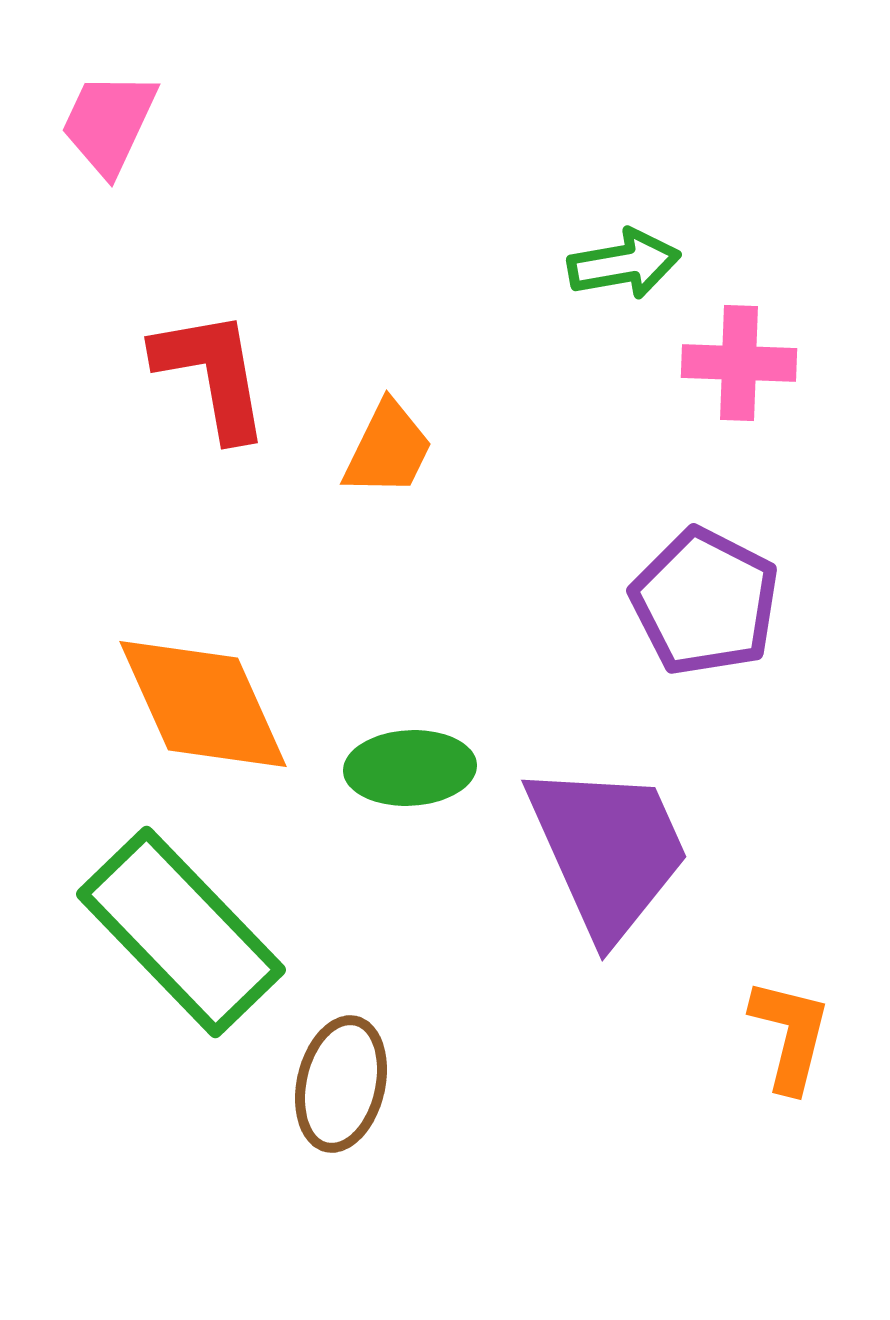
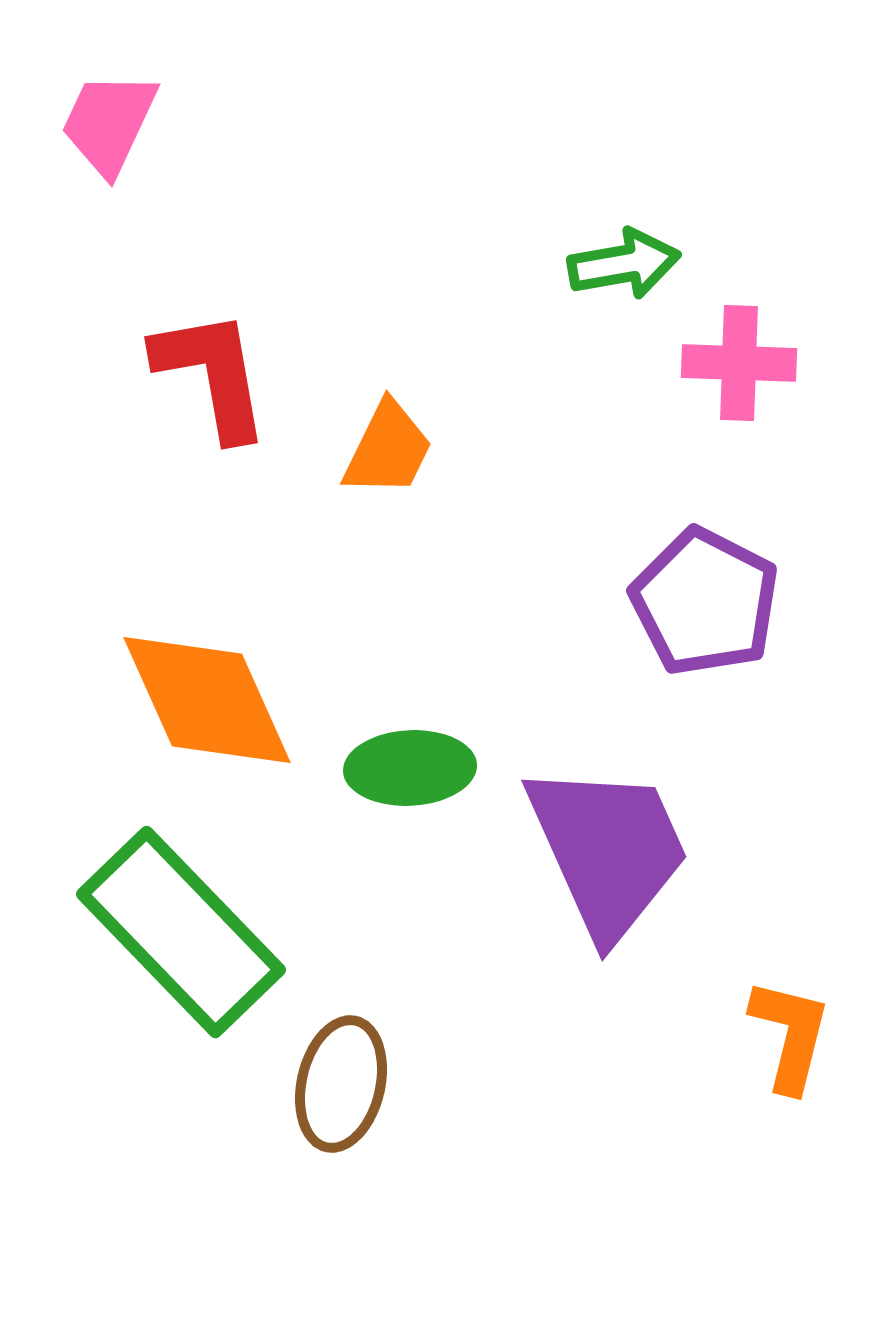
orange diamond: moved 4 px right, 4 px up
